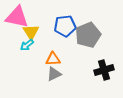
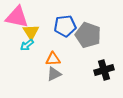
gray pentagon: rotated 30 degrees counterclockwise
